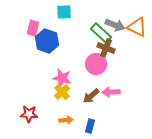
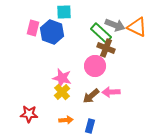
blue hexagon: moved 5 px right, 9 px up
pink circle: moved 1 px left, 2 px down
